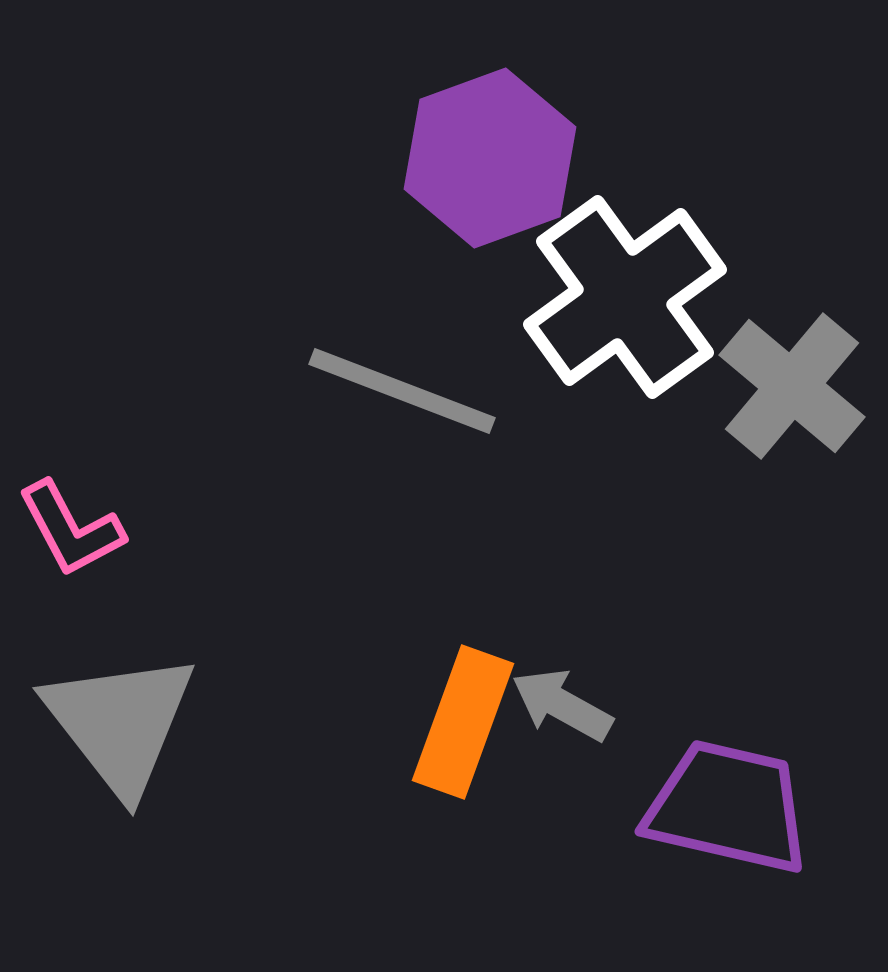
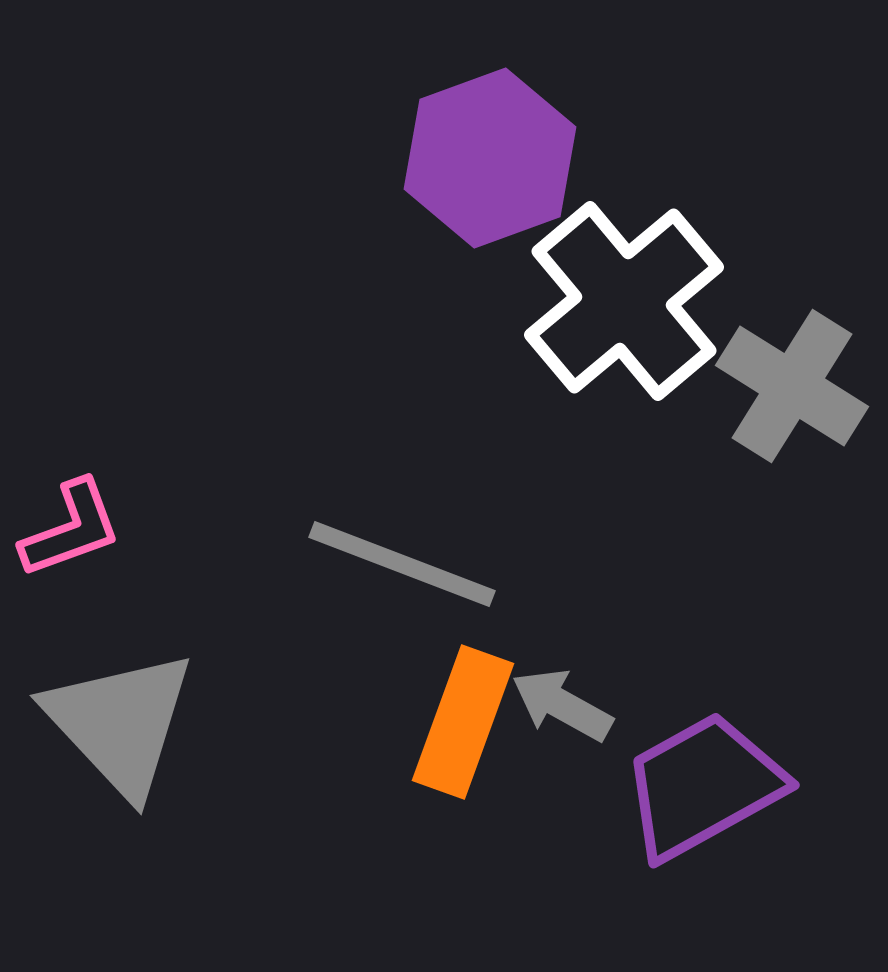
white cross: moved 1 px left, 4 px down; rotated 4 degrees counterclockwise
gray cross: rotated 8 degrees counterclockwise
gray line: moved 173 px down
pink L-shape: rotated 82 degrees counterclockwise
gray triangle: rotated 5 degrees counterclockwise
purple trapezoid: moved 25 px left, 21 px up; rotated 42 degrees counterclockwise
